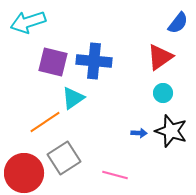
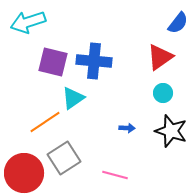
blue arrow: moved 12 px left, 5 px up
